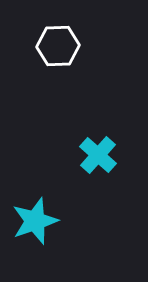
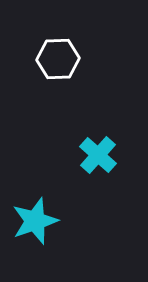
white hexagon: moved 13 px down
